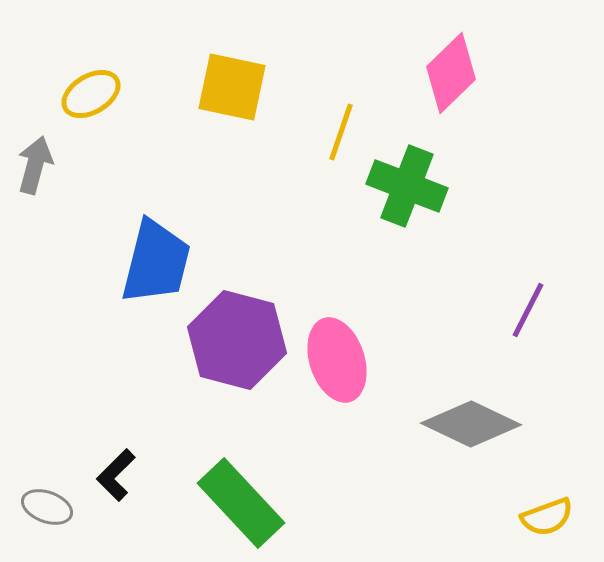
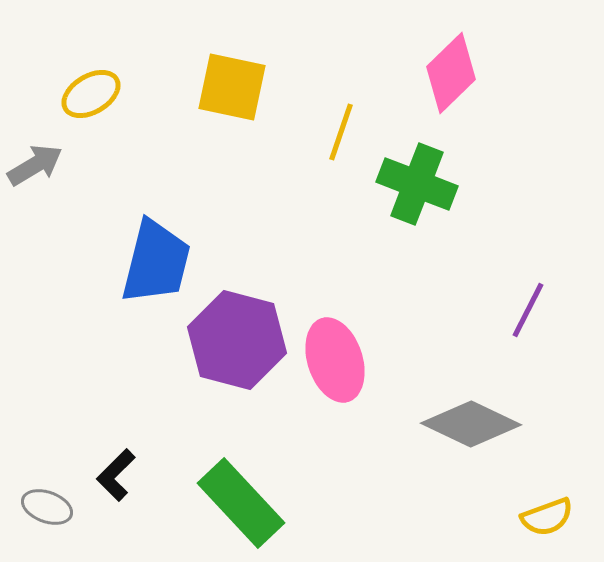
gray arrow: rotated 44 degrees clockwise
green cross: moved 10 px right, 2 px up
pink ellipse: moved 2 px left
